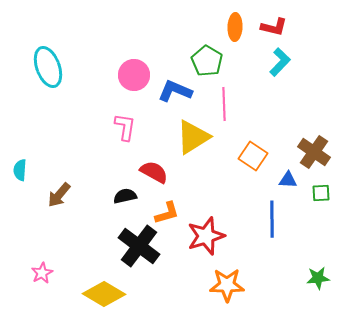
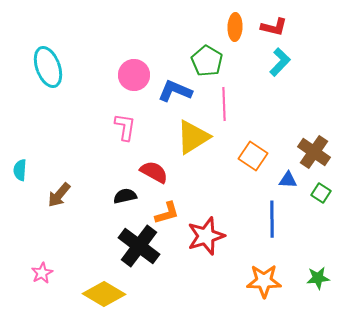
green square: rotated 36 degrees clockwise
orange star: moved 37 px right, 4 px up
